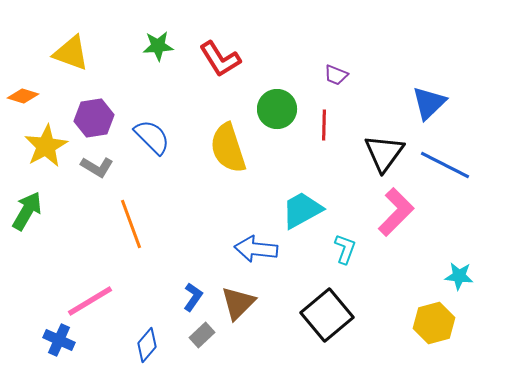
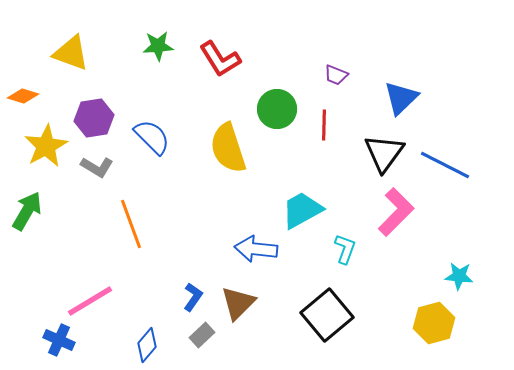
blue triangle: moved 28 px left, 5 px up
